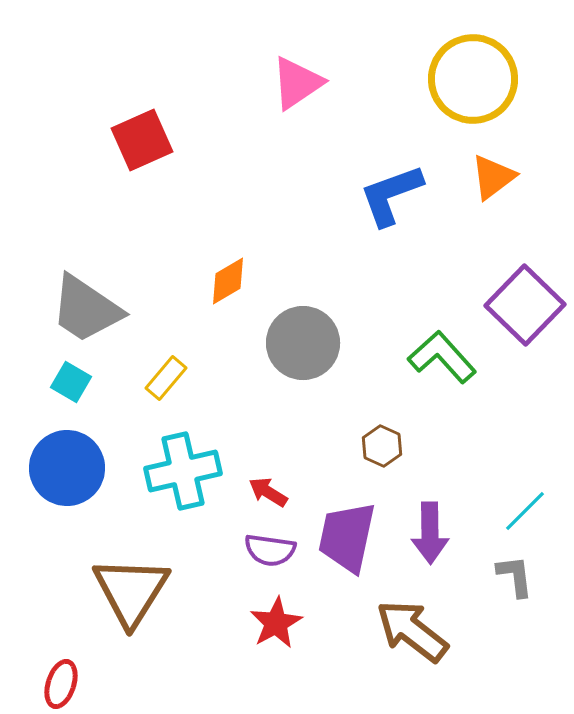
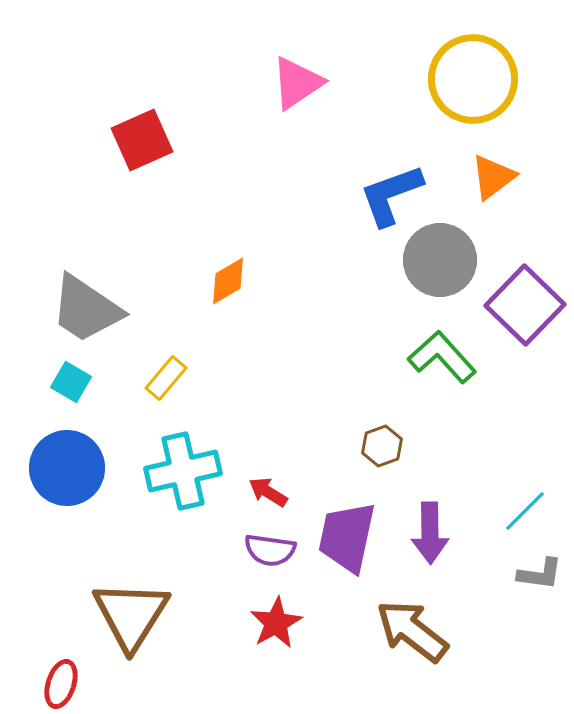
gray circle: moved 137 px right, 83 px up
brown hexagon: rotated 15 degrees clockwise
gray L-shape: moved 25 px right, 2 px up; rotated 105 degrees clockwise
brown triangle: moved 24 px down
